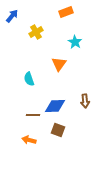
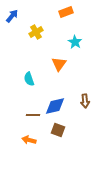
blue diamond: rotated 10 degrees counterclockwise
